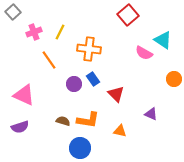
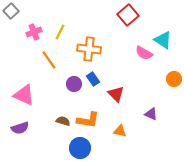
gray square: moved 2 px left, 1 px up
purple semicircle: moved 1 px down
